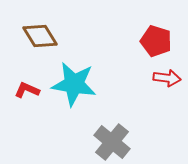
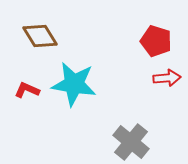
red arrow: rotated 12 degrees counterclockwise
gray cross: moved 19 px right
